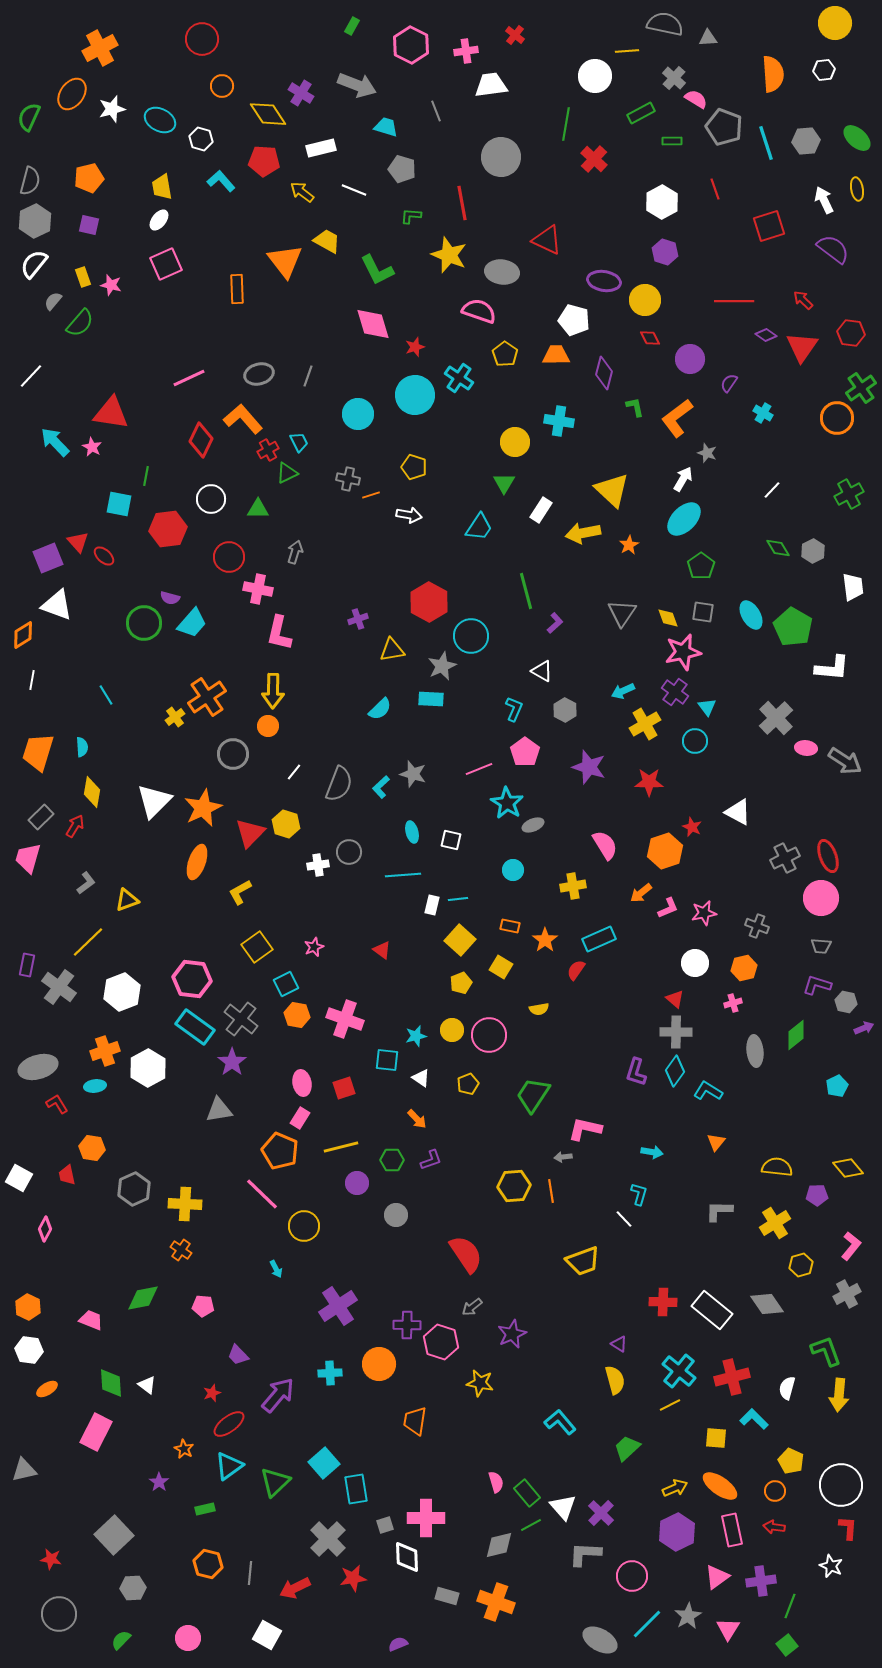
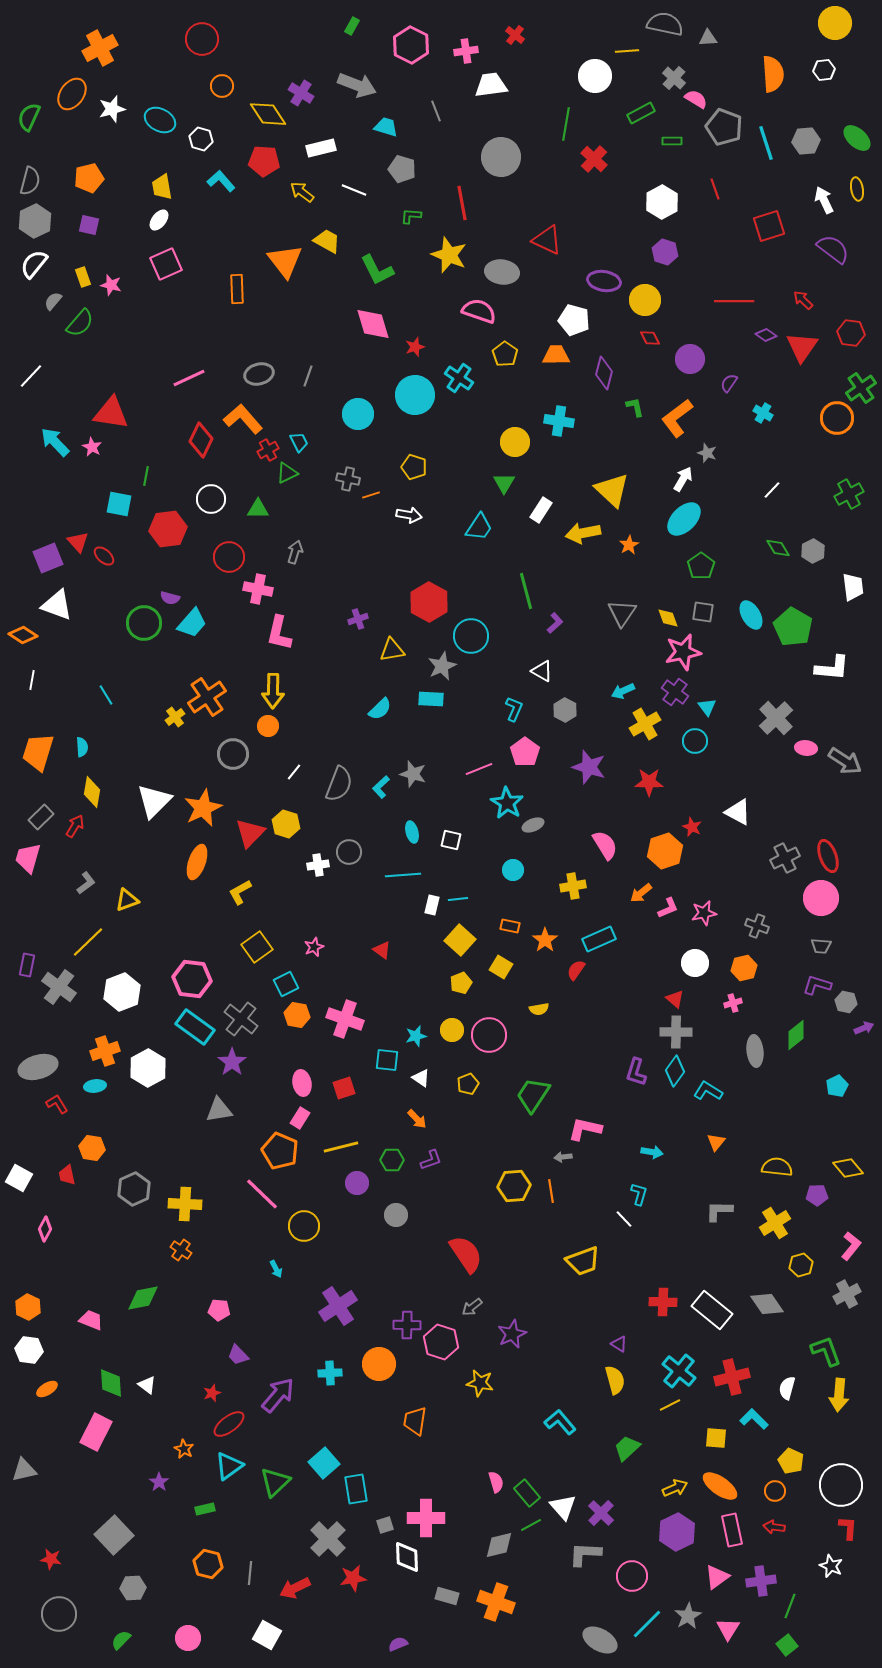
orange diamond at (23, 635): rotated 64 degrees clockwise
pink pentagon at (203, 1306): moved 16 px right, 4 px down
